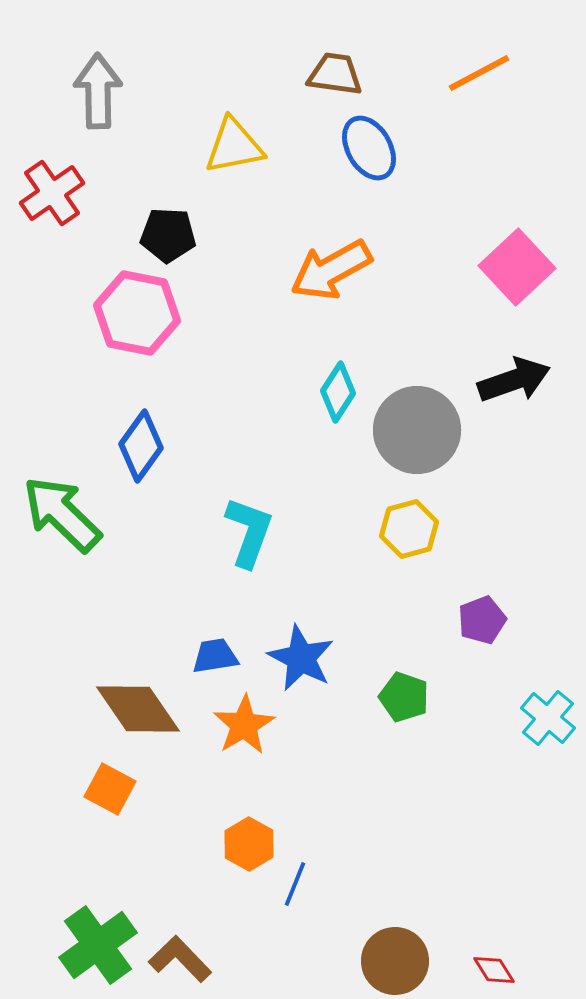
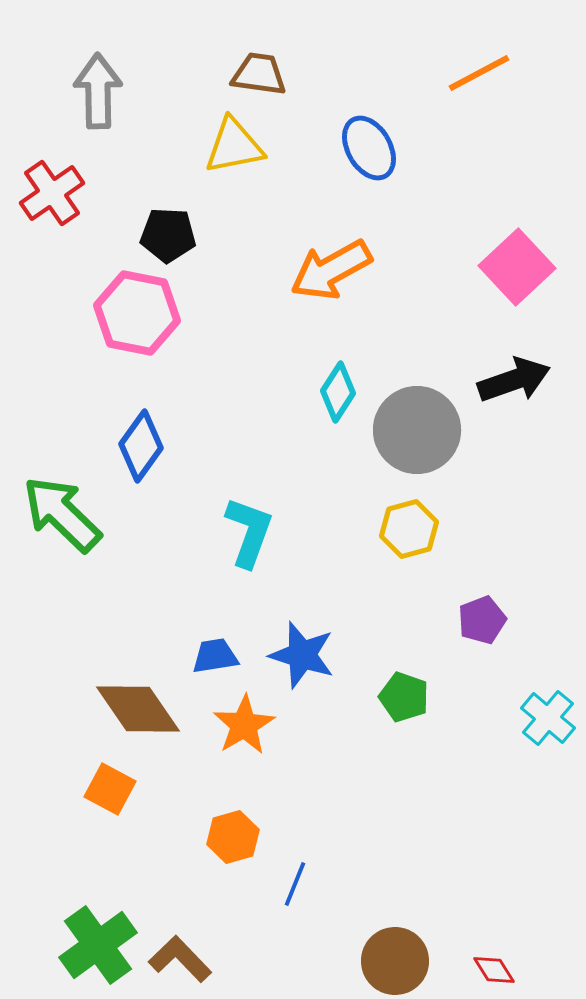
brown trapezoid: moved 76 px left
blue star: moved 1 px right, 3 px up; rotated 10 degrees counterclockwise
orange hexagon: moved 16 px left, 7 px up; rotated 15 degrees clockwise
